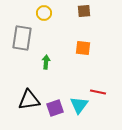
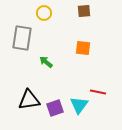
green arrow: rotated 56 degrees counterclockwise
